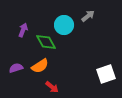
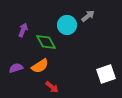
cyan circle: moved 3 px right
